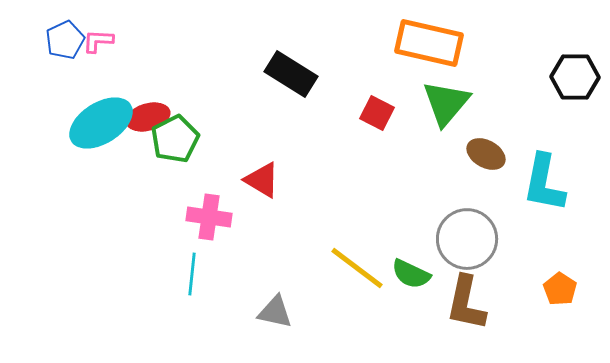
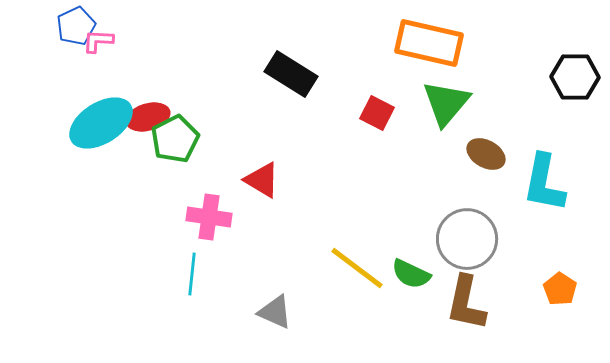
blue pentagon: moved 11 px right, 14 px up
gray triangle: rotated 12 degrees clockwise
